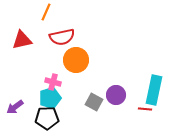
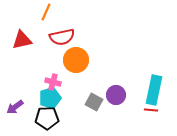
red line: moved 6 px right, 1 px down
